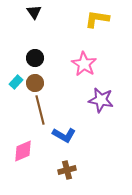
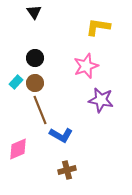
yellow L-shape: moved 1 px right, 8 px down
pink star: moved 2 px right, 2 px down; rotated 20 degrees clockwise
brown line: rotated 8 degrees counterclockwise
blue L-shape: moved 3 px left
pink diamond: moved 5 px left, 2 px up
